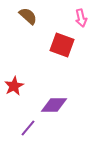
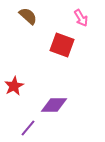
pink arrow: rotated 18 degrees counterclockwise
